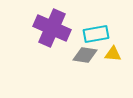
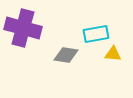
purple cross: moved 29 px left; rotated 9 degrees counterclockwise
gray diamond: moved 19 px left
